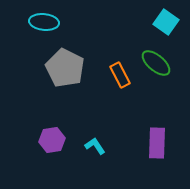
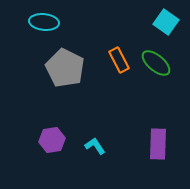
orange rectangle: moved 1 px left, 15 px up
purple rectangle: moved 1 px right, 1 px down
